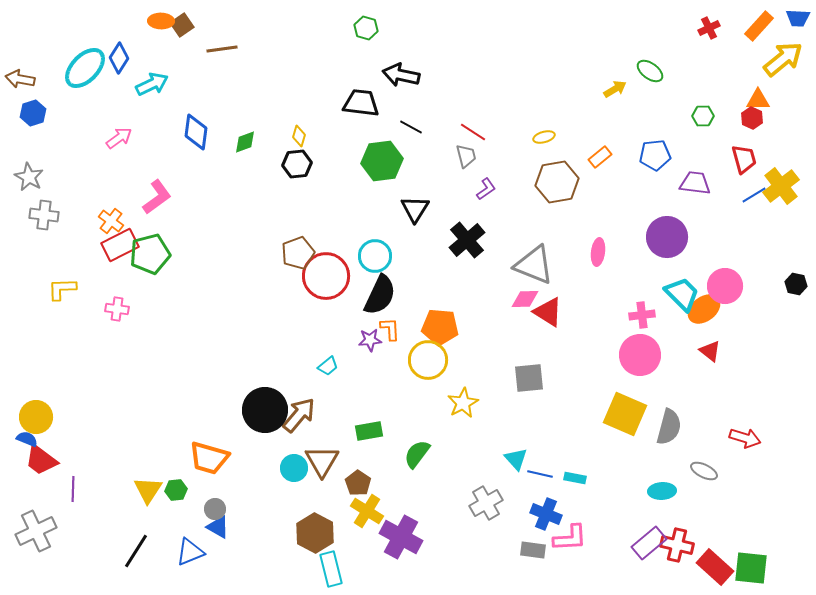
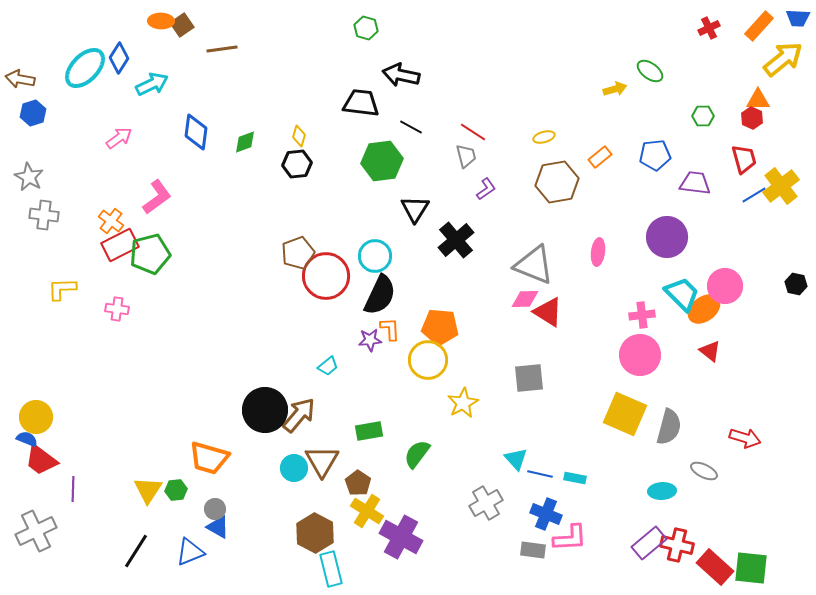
yellow arrow at (615, 89): rotated 15 degrees clockwise
black cross at (467, 240): moved 11 px left
